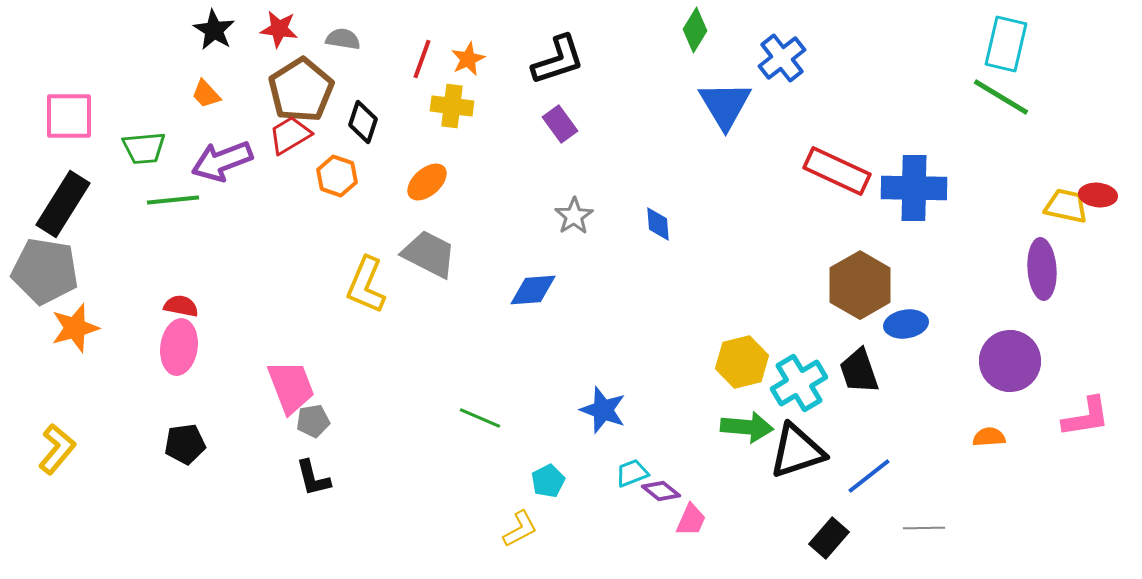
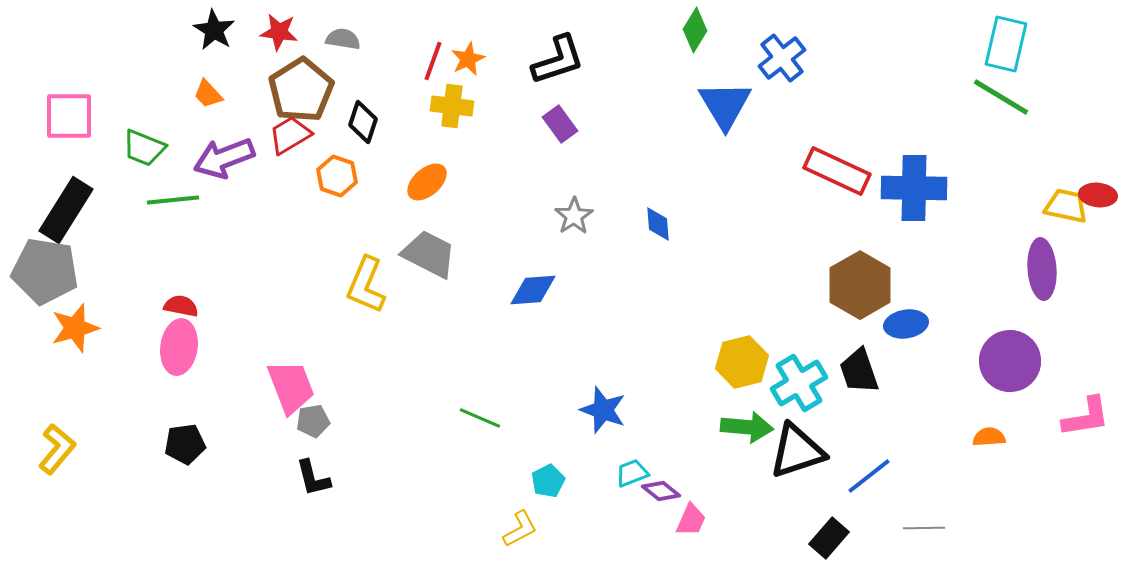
red star at (279, 29): moved 3 px down
red line at (422, 59): moved 11 px right, 2 px down
orange trapezoid at (206, 94): moved 2 px right
green trapezoid at (144, 148): rotated 27 degrees clockwise
purple arrow at (222, 161): moved 2 px right, 3 px up
black rectangle at (63, 204): moved 3 px right, 6 px down
